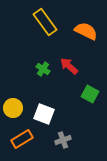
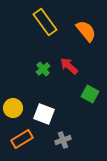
orange semicircle: rotated 25 degrees clockwise
green cross: rotated 16 degrees clockwise
